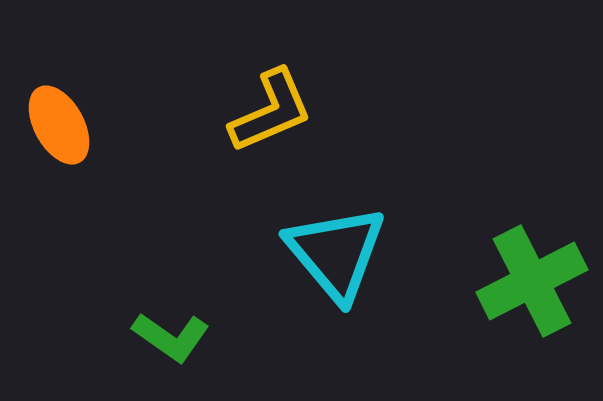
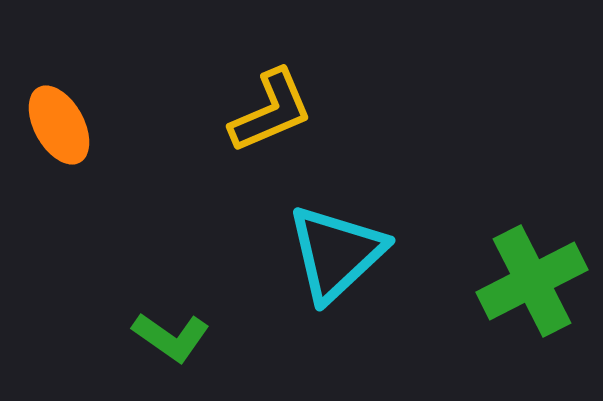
cyan triangle: rotated 27 degrees clockwise
